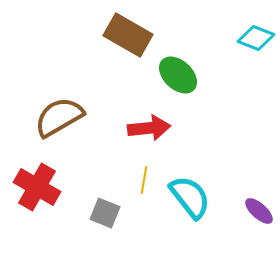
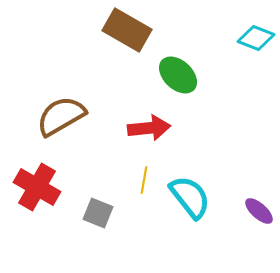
brown rectangle: moved 1 px left, 5 px up
brown semicircle: moved 2 px right, 1 px up
gray square: moved 7 px left
